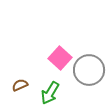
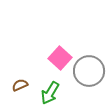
gray circle: moved 1 px down
